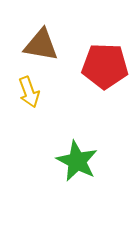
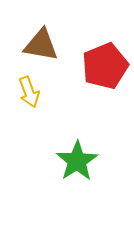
red pentagon: rotated 24 degrees counterclockwise
green star: rotated 12 degrees clockwise
